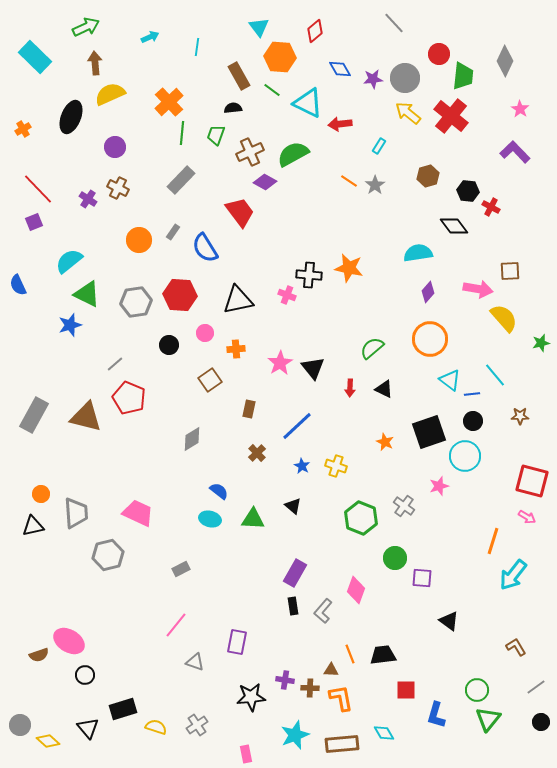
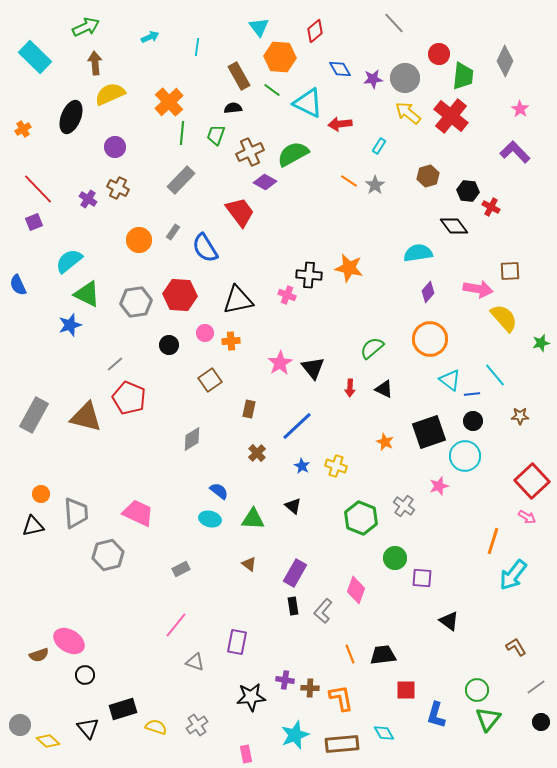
orange cross at (236, 349): moved 5 px left, 8 px up
red square at (532, 481): rotated 32 degrees clockwise
brown triangle at (331, 670): moved 82 px left, 106 px up; rotated 35 degrees clockwise
